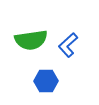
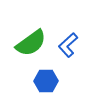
green semicircle: moved 3 px down; rotated 28 degrees counterclockwise
